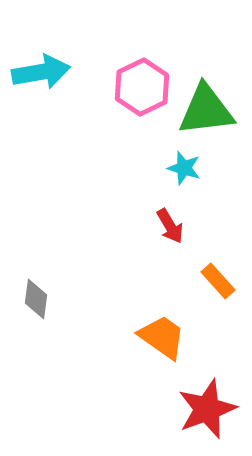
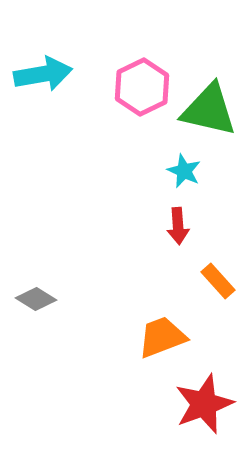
cyan arrow: moved 2 px right, 2 px down
green triangle: moved 3 px right; rotated 20 degrees clockwise
cyan star: moved 3 px down; rotated 8 degrees clockwise
red arrow: moved 8 px right; rotated 27 degrees clockwise
gray diamond: rotated 66 degrees counterclockwise
orange trapezoid: rotated 56 degrees counterclockwise
red star: moved 3 px left, 5 px up
